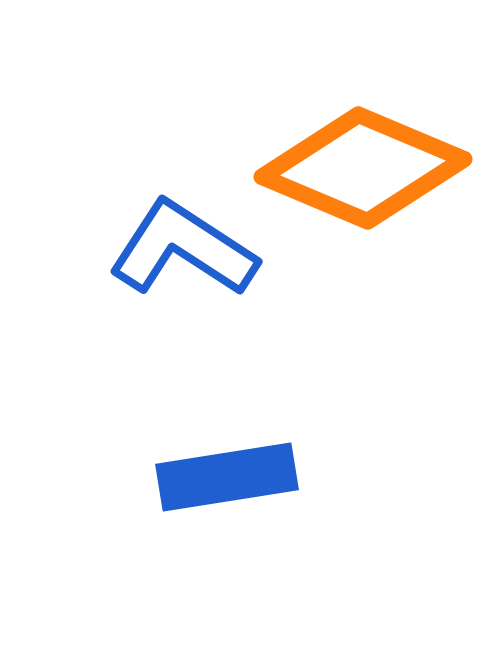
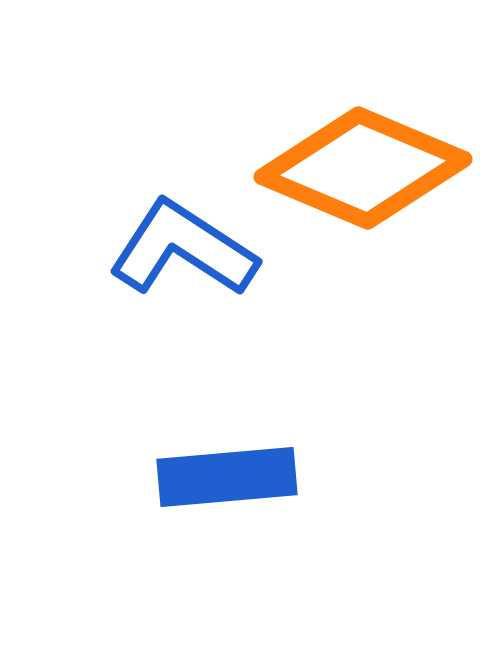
blue rectangle: rotated 4 degrees clockwise
